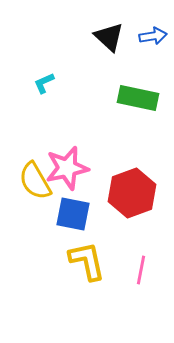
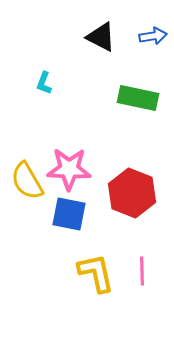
black triangle: moved 8 px left; rotated 16 degrees counterclockwise
cyan L-shape: rotated 45 degrees counterclockwise
pink star: moved 2 px right, 1 px down; rotated 15 degrees clockwise
yellow semicircle: moved 8 px left
red hexagon: rotated 18 degrees counterclockwise
blue square: moved 4 px left
yellow L-shape: moved 9 px right, 12 px down
pink line: moved 1 px right, 1 px down; rotated 12 degrees counterclockwise
